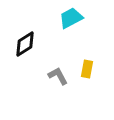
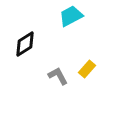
cyan trapezoid: moved 2 px up
yellow rectangle: rotated 30 degrees clockwise
